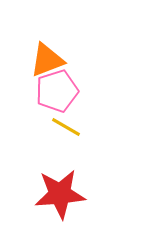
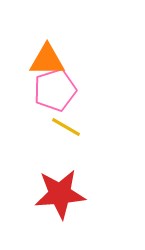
orange triangle: rotated 21 degrees clockwise
pink pentagon: moved 2 px left, 1 px up
